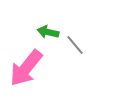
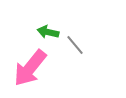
pink arrow: moved 4 px right
